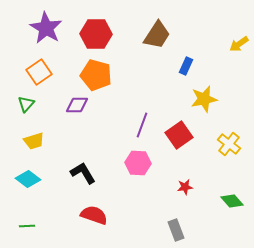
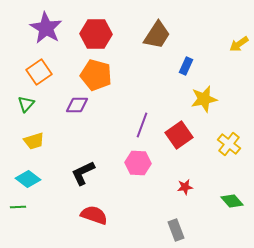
black L-shape: rotated 84 degrees counterclockwise
green line: moved 9 px left, 19 px up
